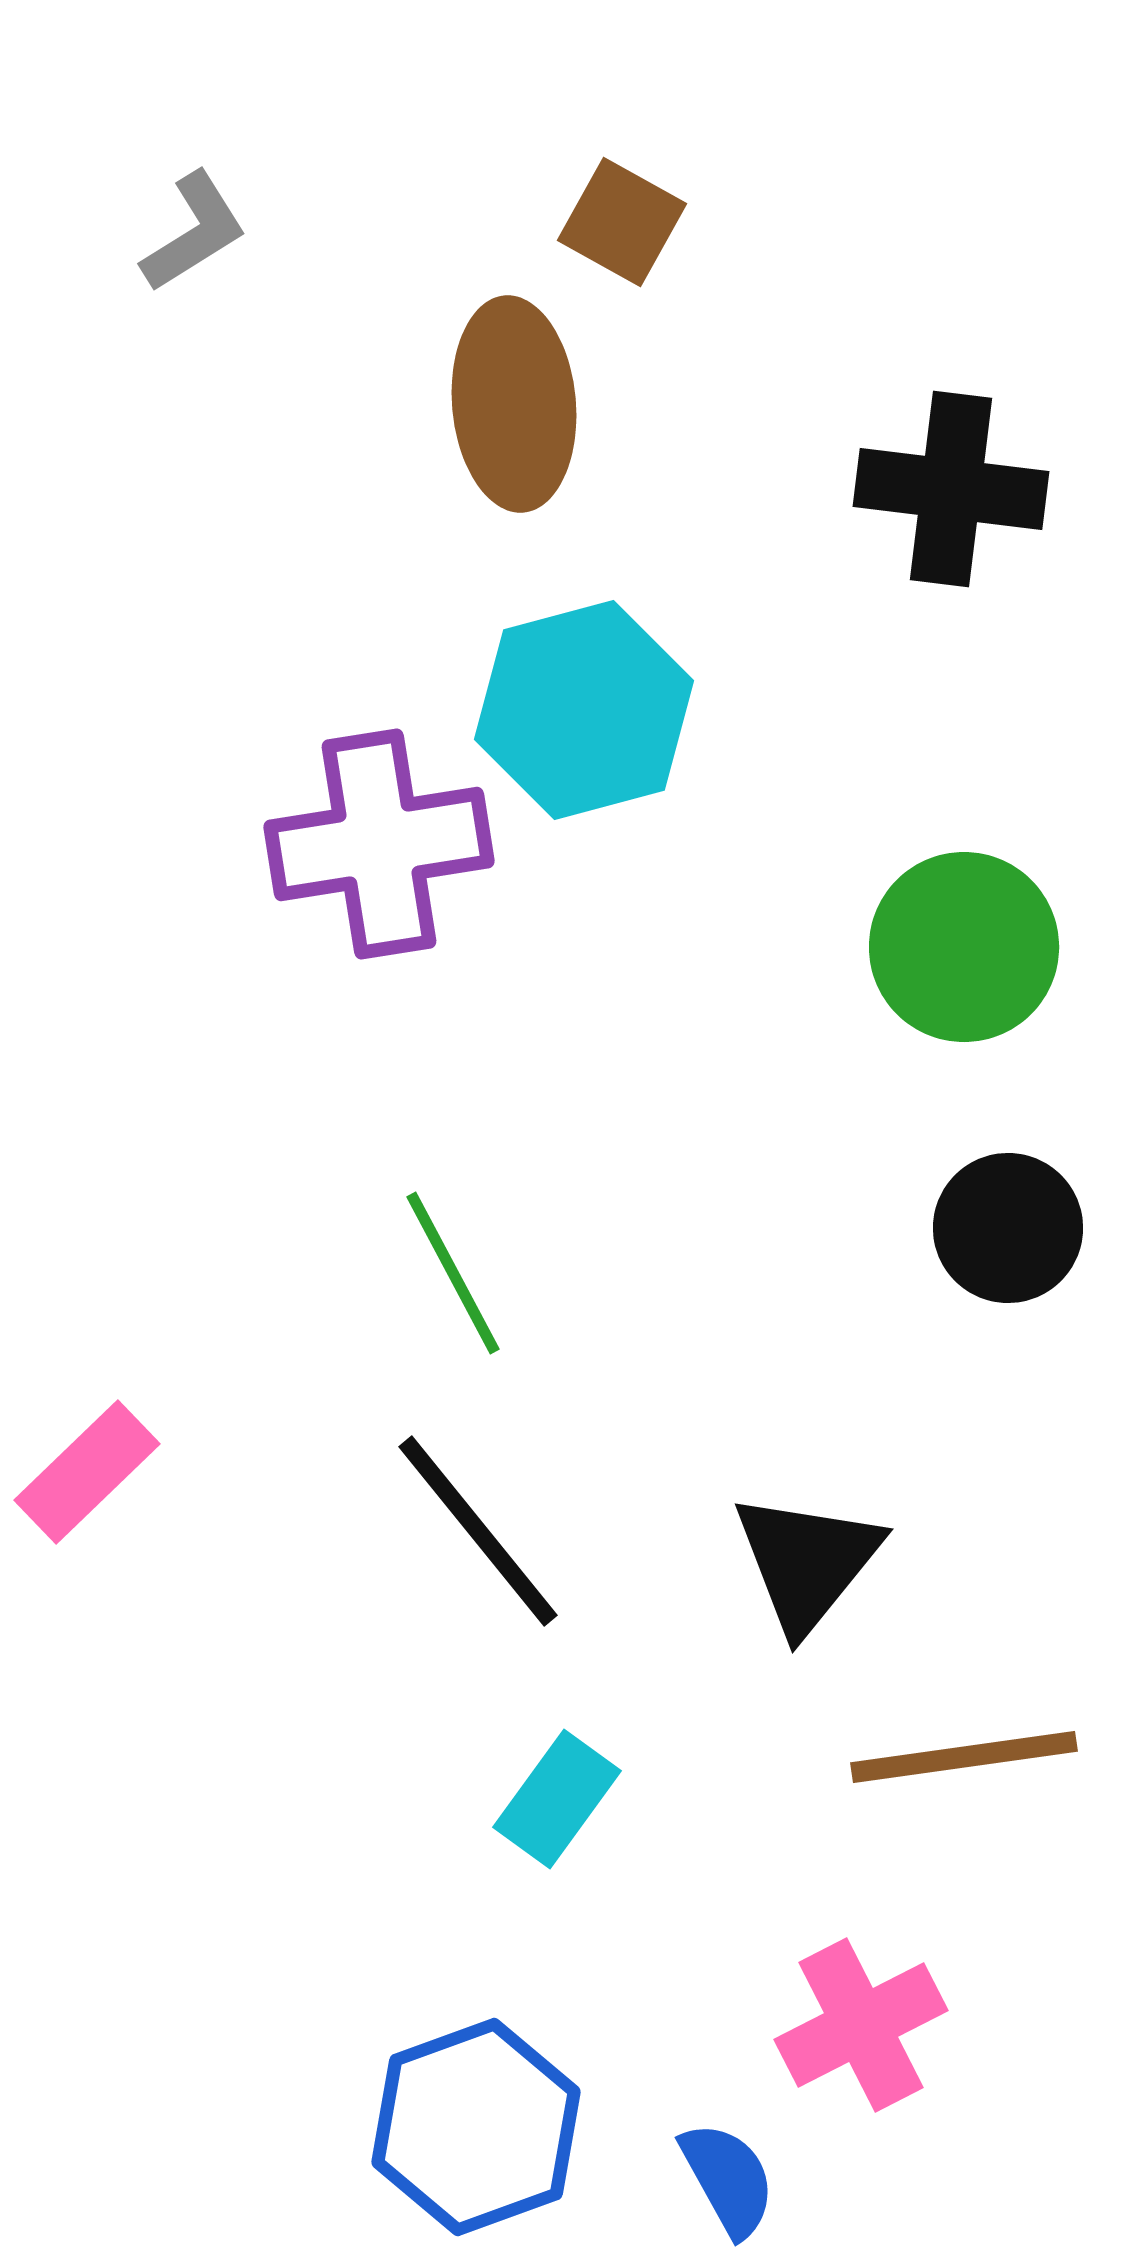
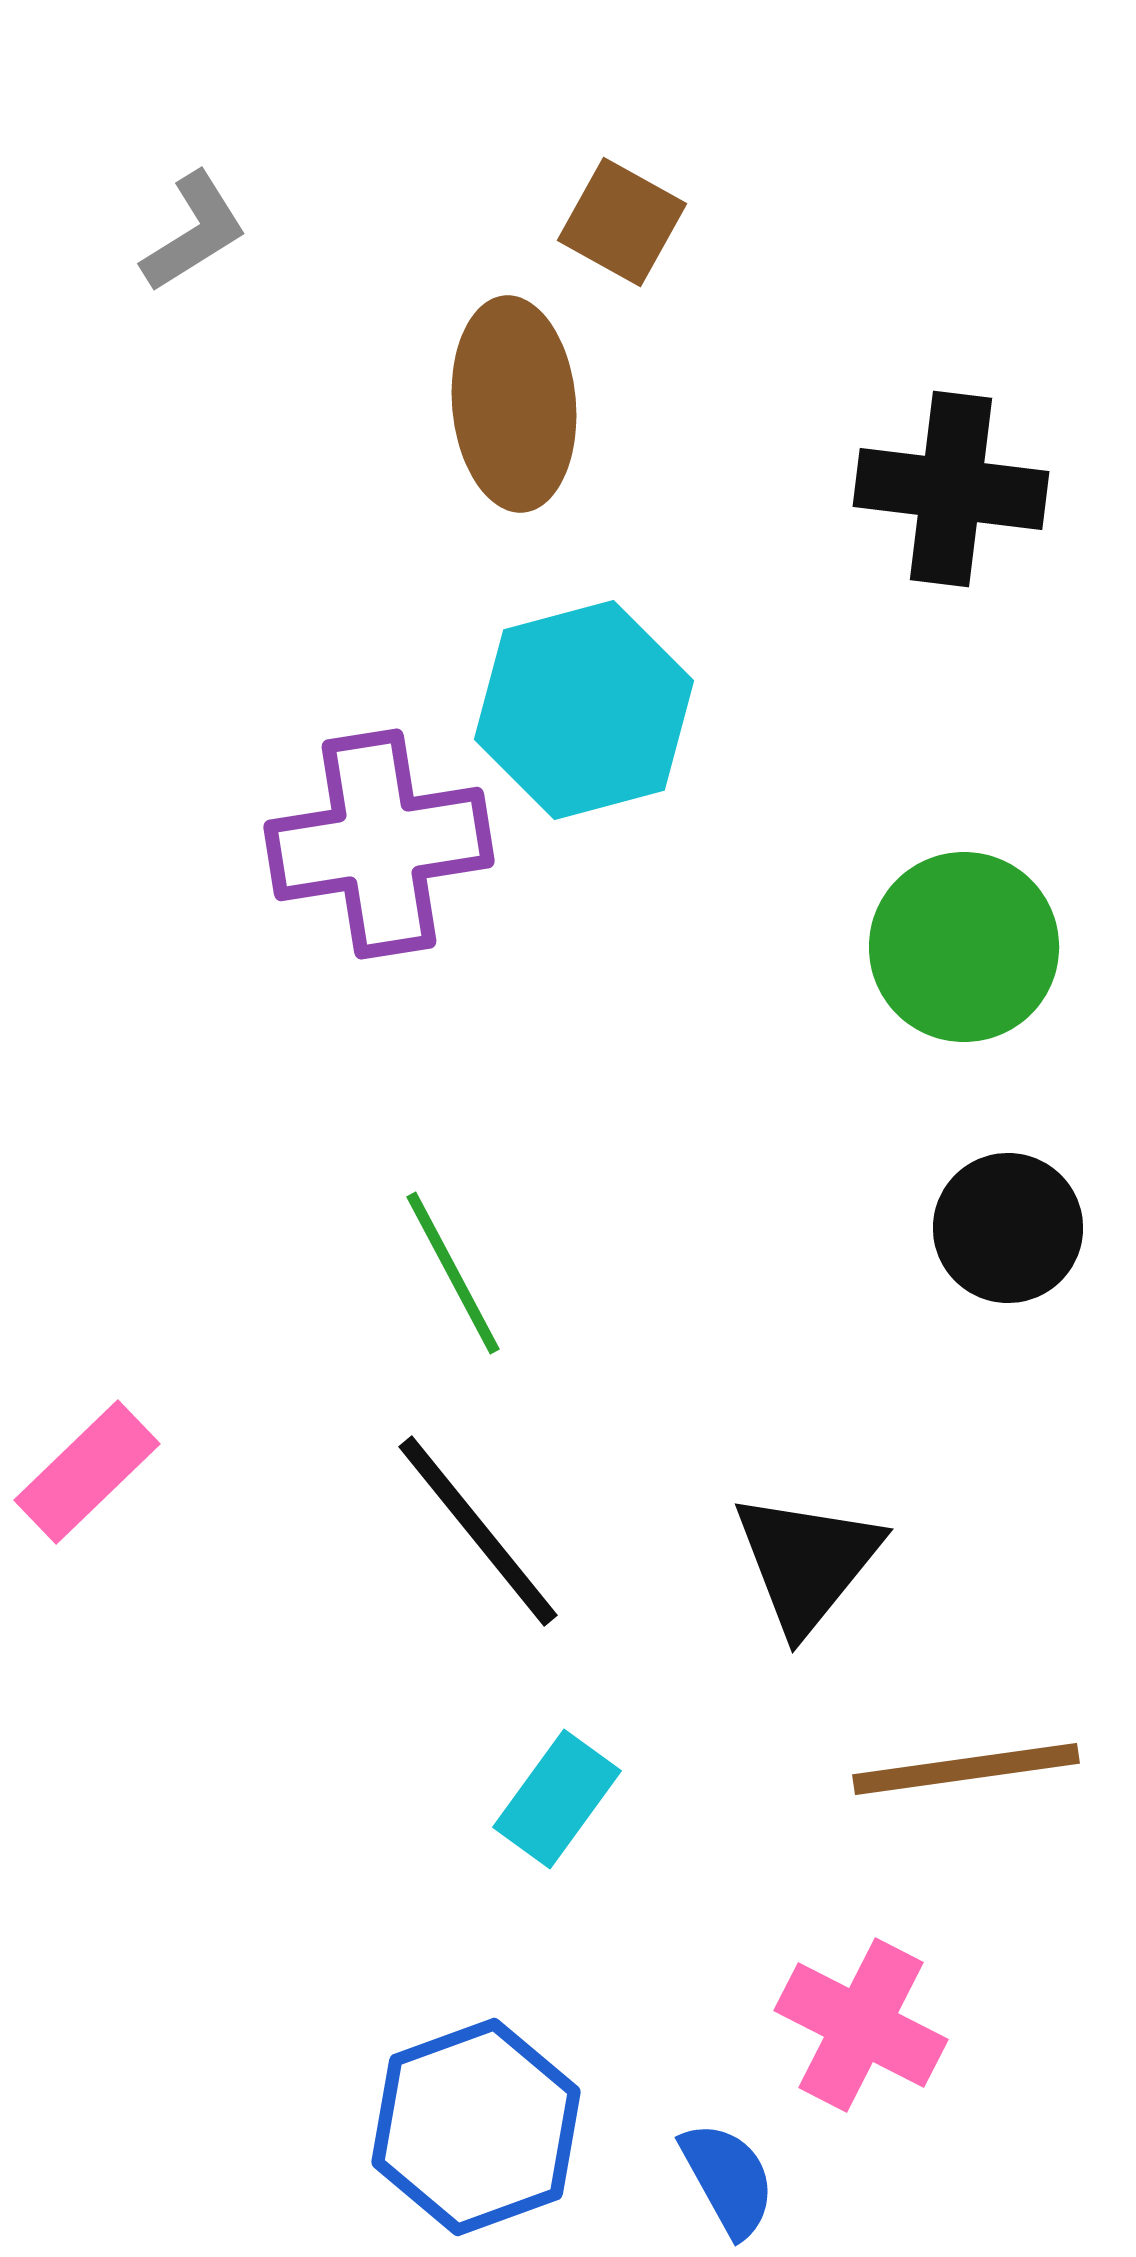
brown line: moved 2 px right, 12 px down
pink cross: rotated 36 degrees counterclockwise
